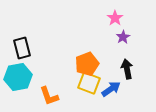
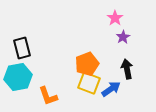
orange L-shape: moved 1 px left
